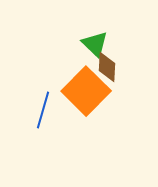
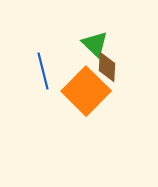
blue line: moved 39 px up; rotated 30 degrees counterclockwise
